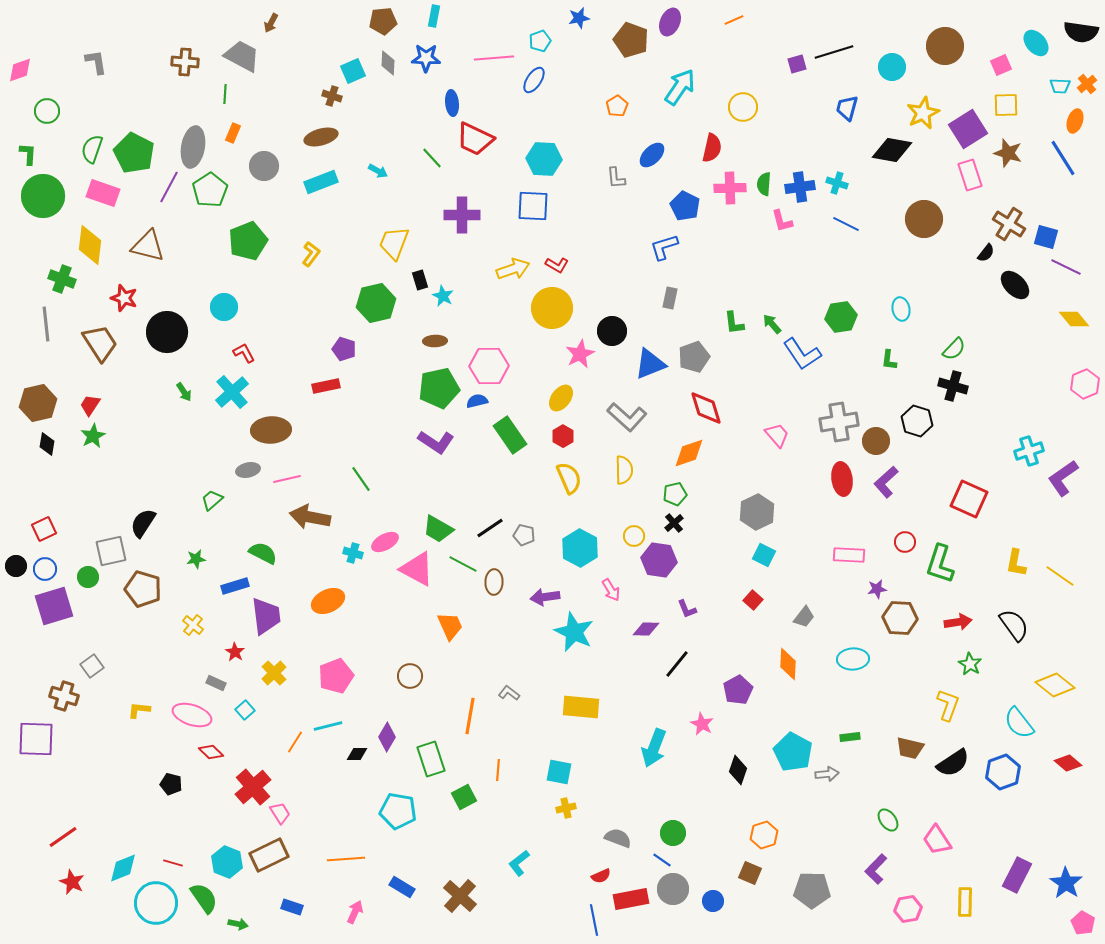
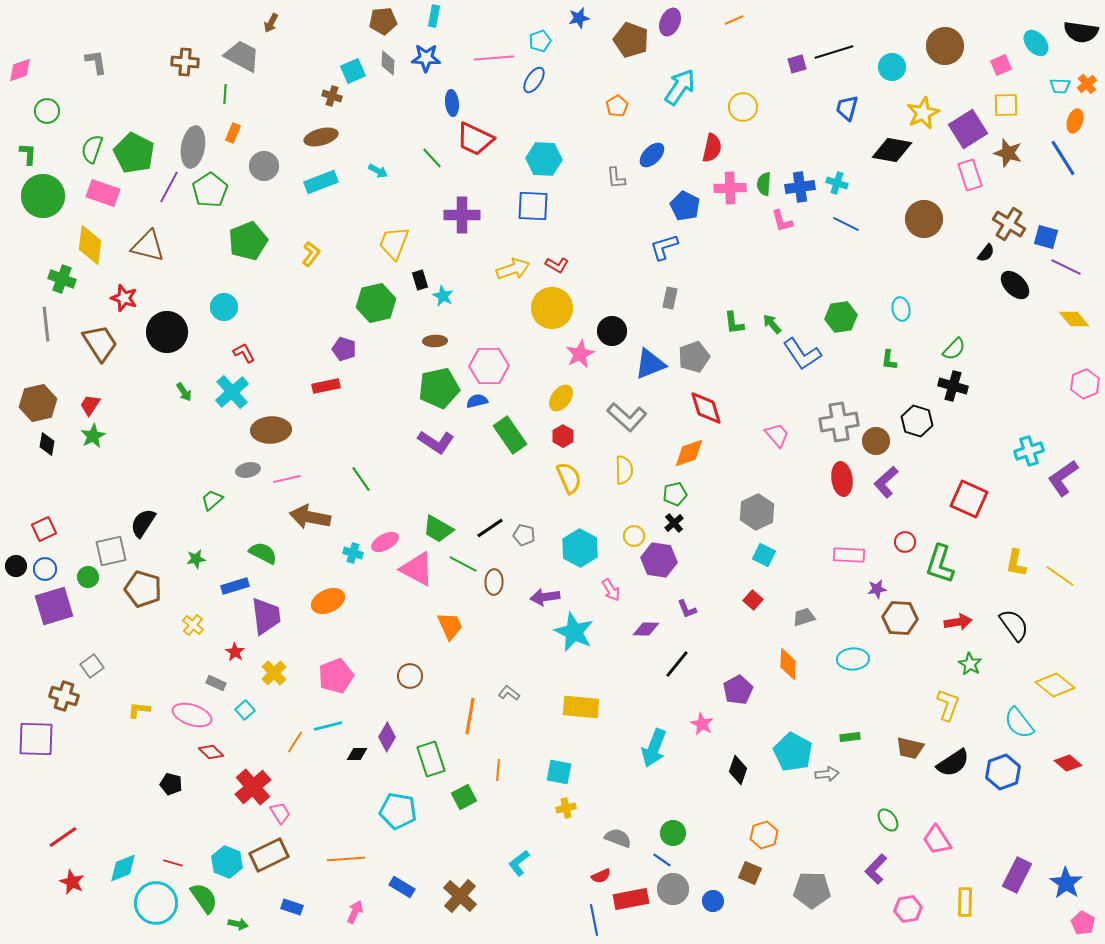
gray trapezoid at (804, 617): rotated 145 degrees counterclockwise
